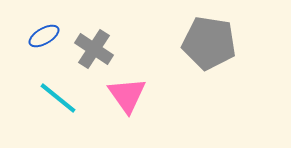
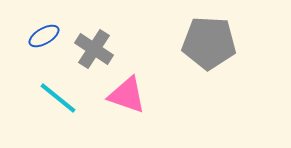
gray pentagon: rotated 6 degrees counterclockwise
pink triangle: rotated 36 degrees counterclockwise
